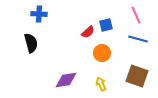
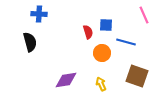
pink line: moved 8 px right
blue square: rotated 16 degrees clockwise
red semicircle: rotated 64 degrees counterclockwise
blue line: moved 12 px left, 3 px down
black semicircle: moved 1 px left, 1 px up
